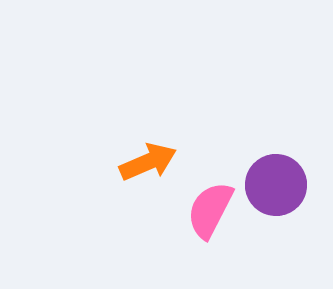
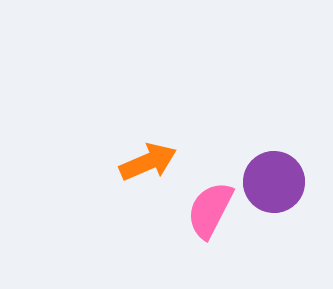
purple circle: moved 2 px left, 3 px up
